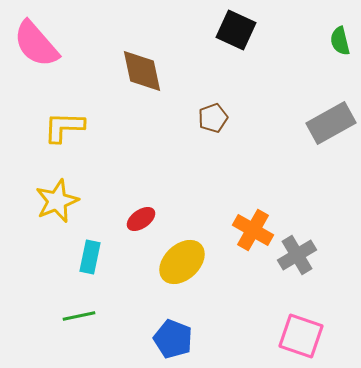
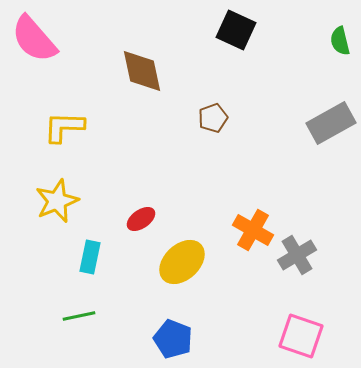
pink semicircle: moved 2 px left, 5 px up
